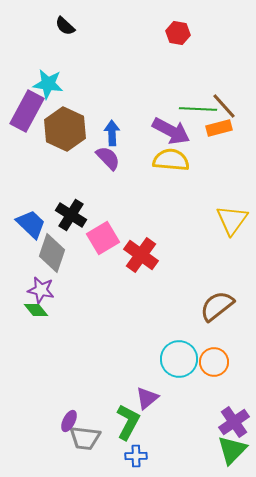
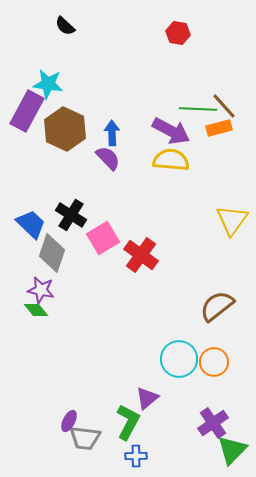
purple cross: moved 21 px left, 1 px down
